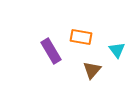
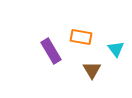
cyan triangle: moved 1 px left, 1 px up
brown triangle: rotated 12 degrees counterclockwise
